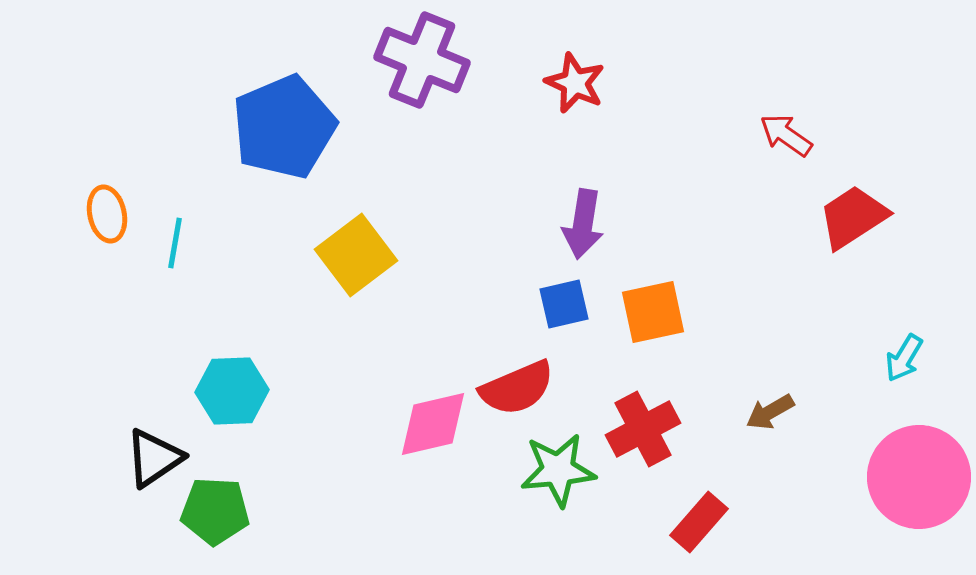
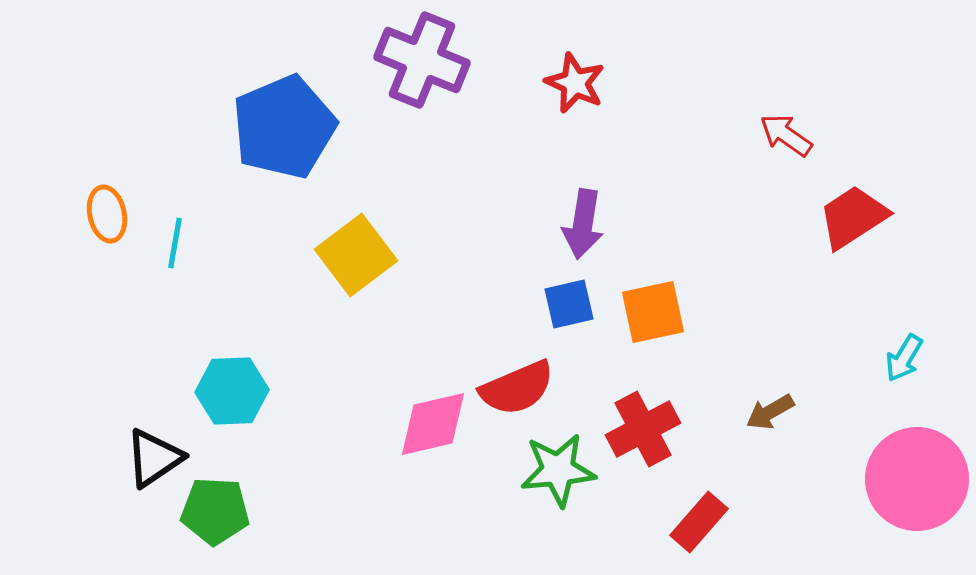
blue square: moved 5 px right
pink circle: moved 2 px left, 2 px down
